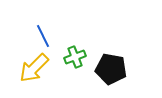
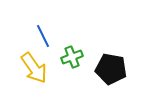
green cross: moved 3 px left
yellow arrow: rotated 80 degrees counterclockwise
